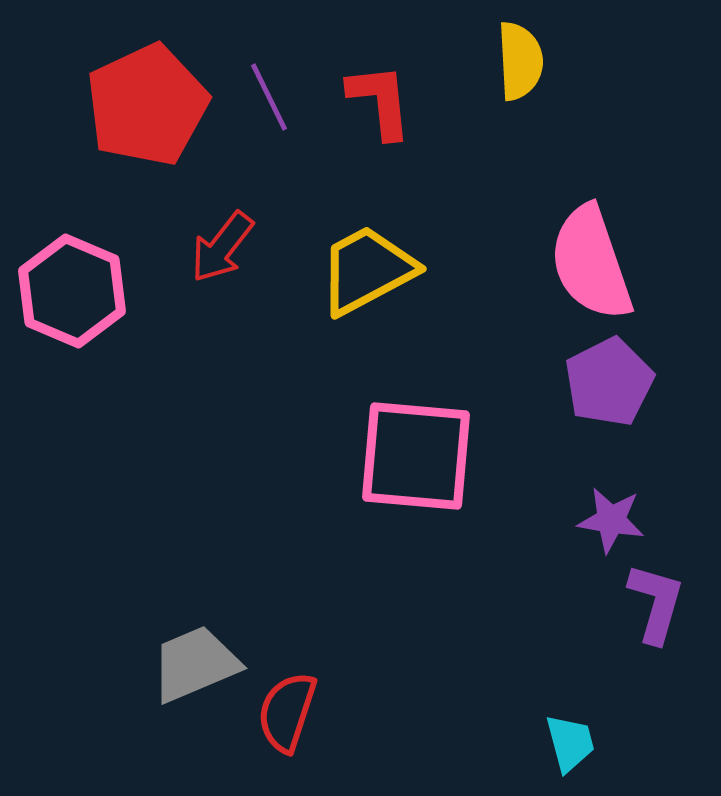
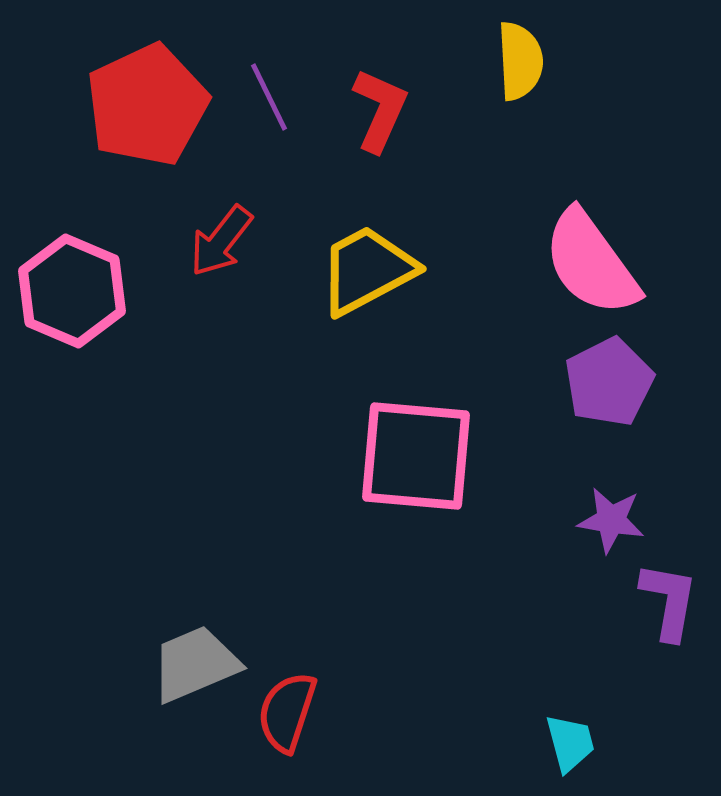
red L-shape: moved 9 px down; rotated 30 degrees clockwise
red arrow: moved 1 px left, 6 px up
pink semicircle: rotated 17 degrees counterclockwise
purple L-shape: moved 13 px right, 2 px up; rotated 6 degrees counterclockwise
